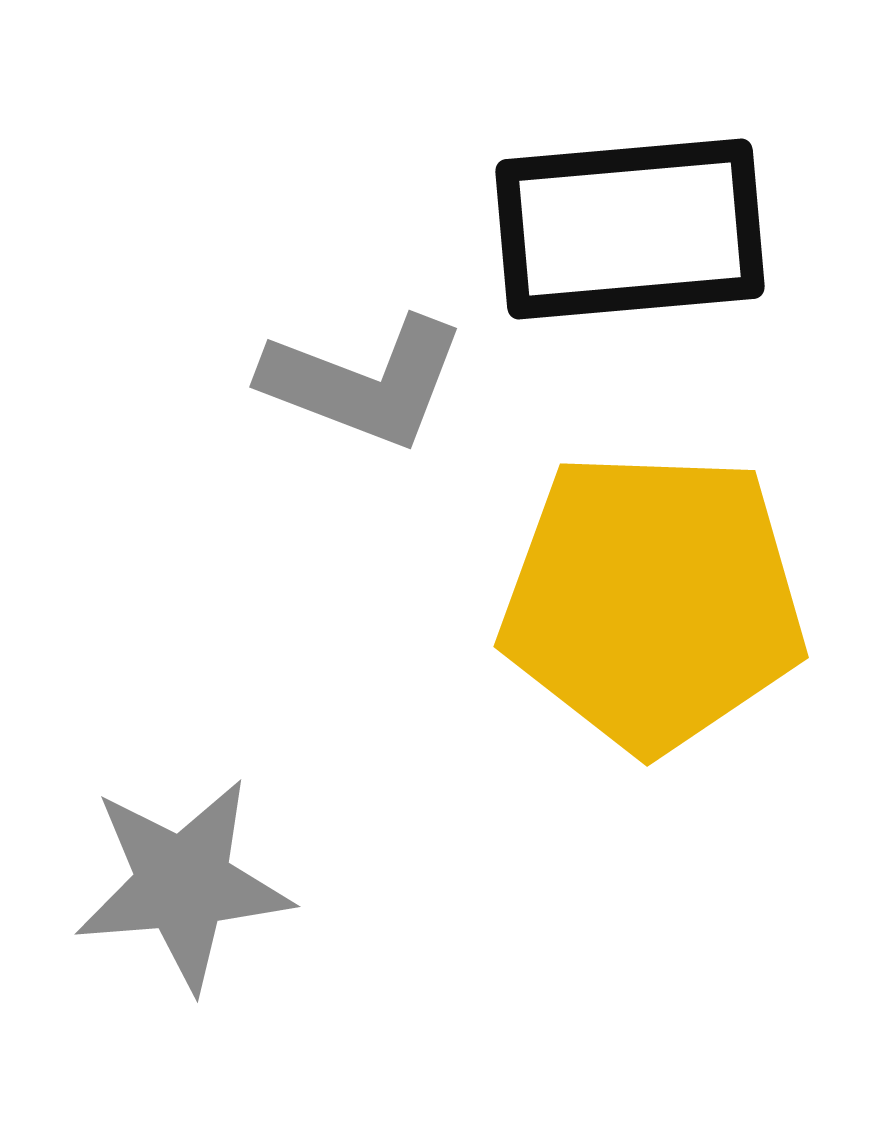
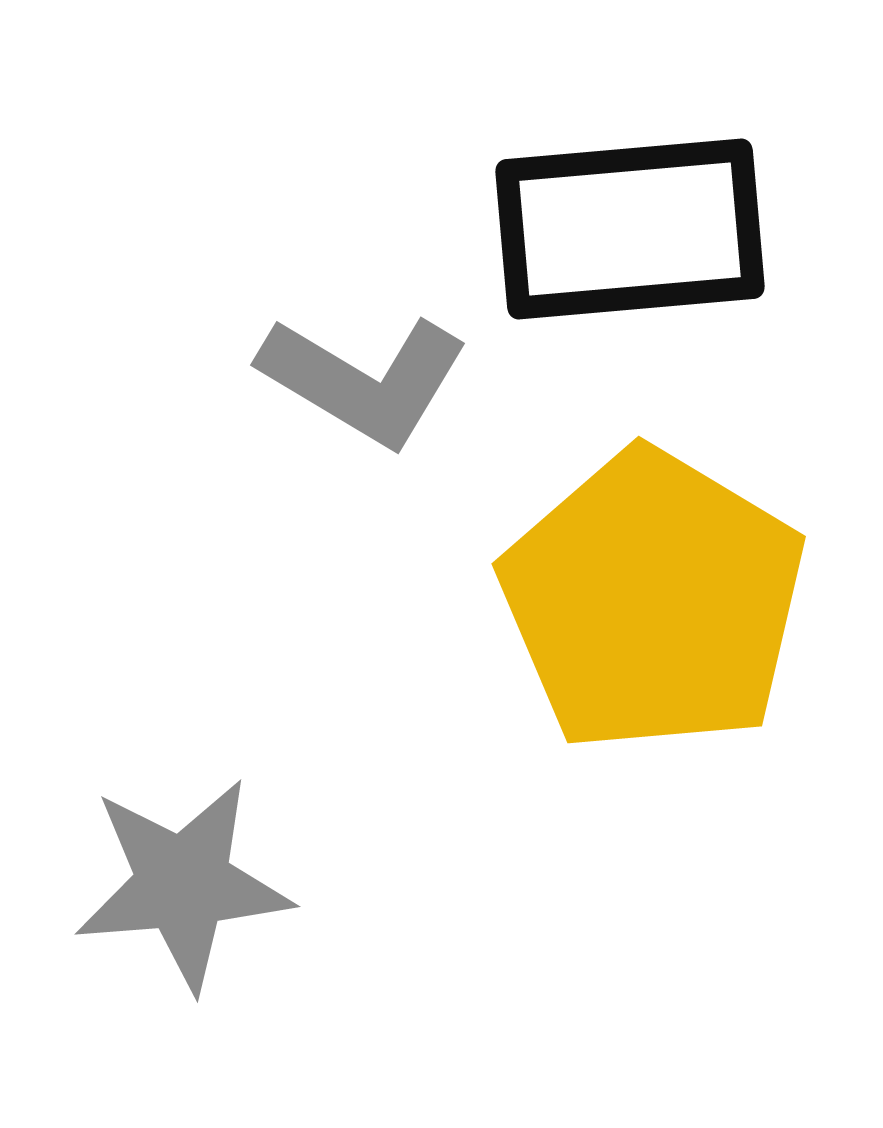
gray L-shape: moved 2 px up; rotated 10 degrees clockwise
yellow pentagon: rotated 29 degrees clockwise
